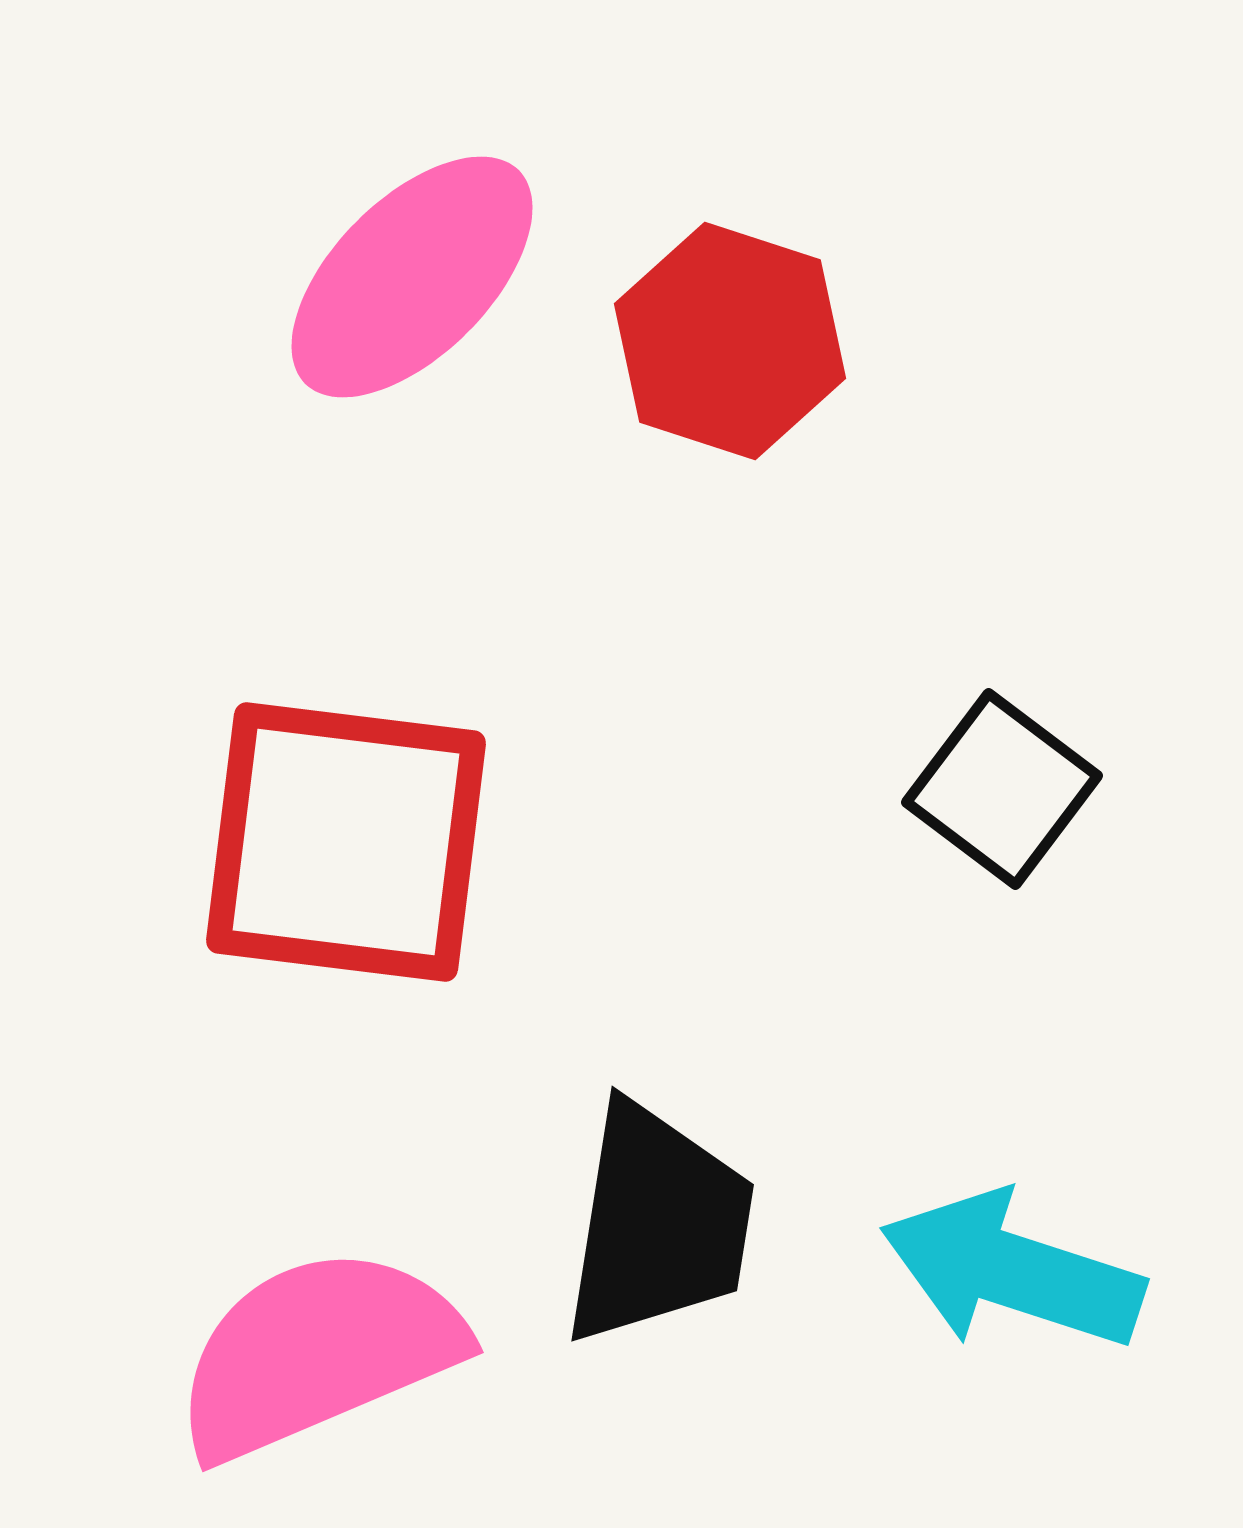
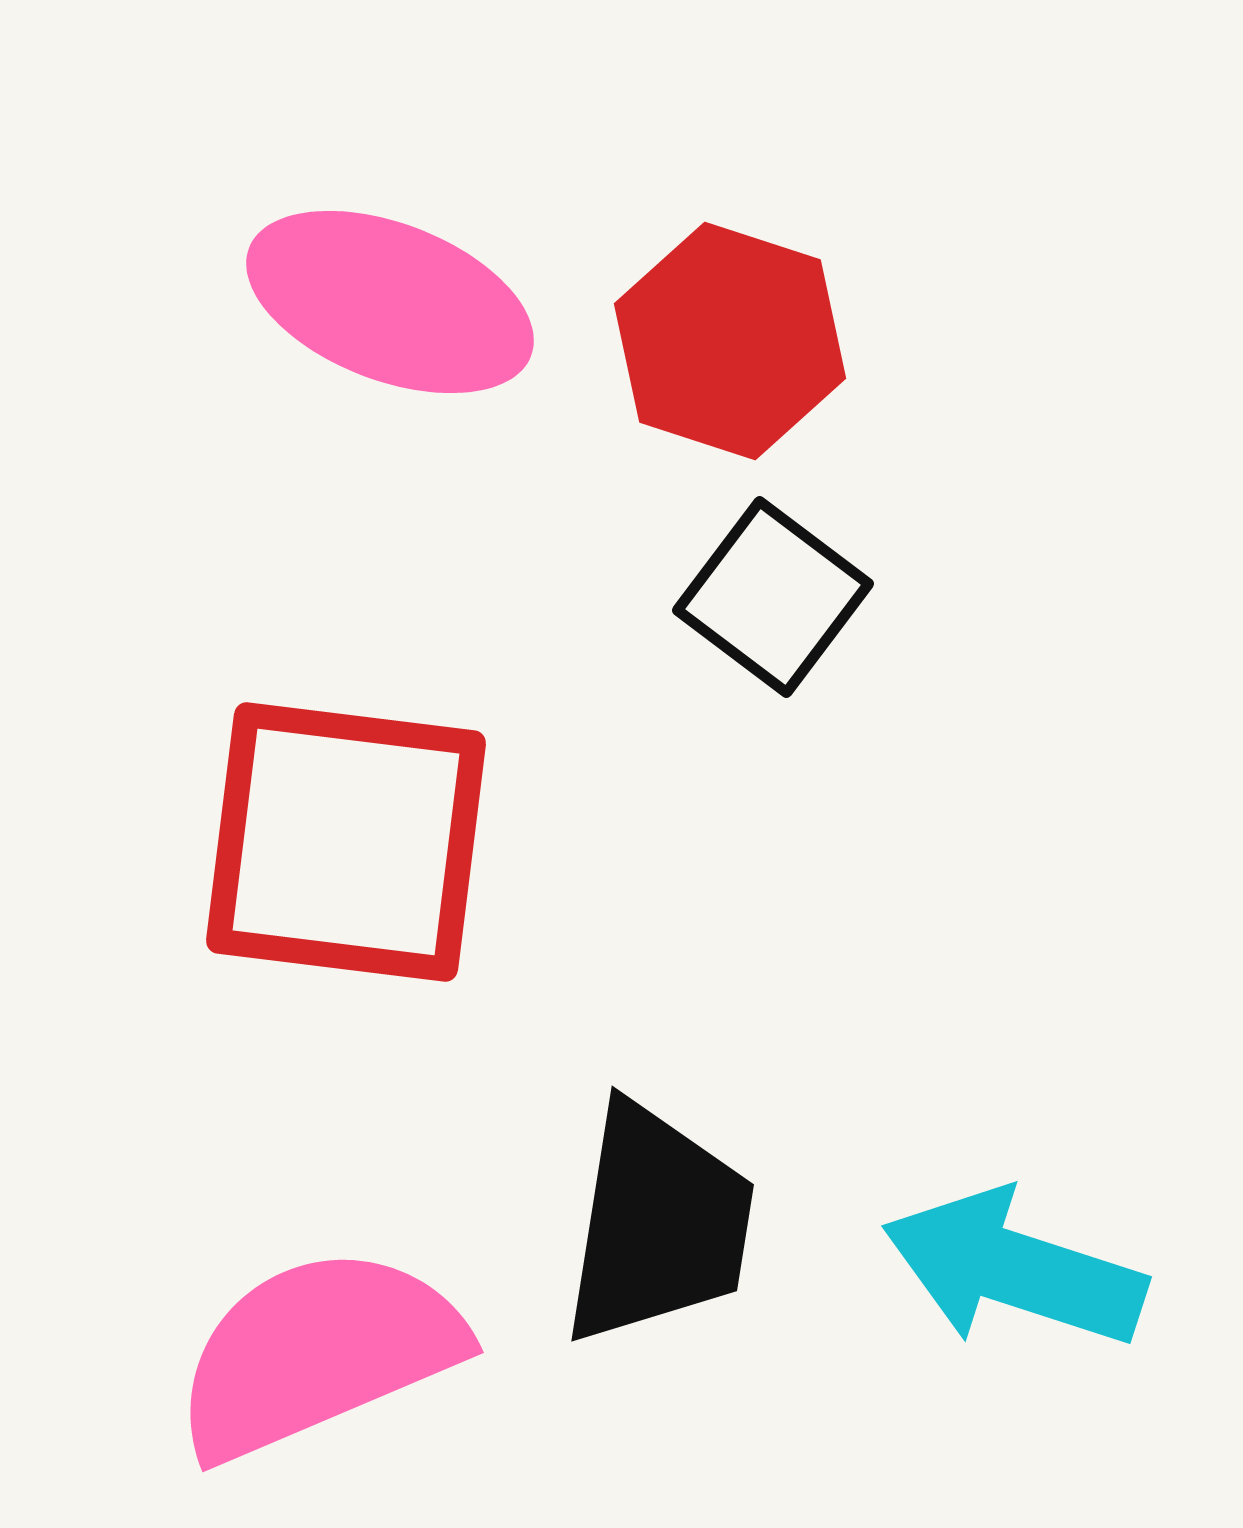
pink ellipse: moved 22 px left, 25 px down; rotated 66 degrees clockwise
black square: moved 229 px left, 192 px up
cyan arrow: moved 2 px right, 2 px up
